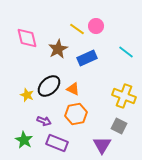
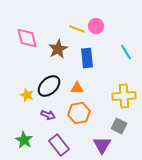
yellow line: rotated 14 degrees counterclockwise
cyan line: rotated 21 degrees clockwise
blue rectangle: rotated 72 degrees counterclockwise
orange triangle: moved 4 px right, 1 px up; rotated 24 degrees counterclockwise
yellow cross: rotated 25 degrees counterclockwise
orange hexagon: moved 3 px right, 1 px up
purple arrow: moved 4 px right, 6 px up
purple rectangle: moved 2 px right, 2 px down; rotated 30 degrees clockwise
